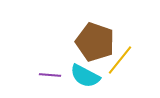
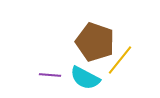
cyan semicircle: moved 2 px down
